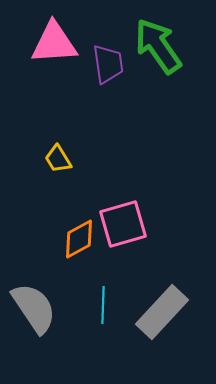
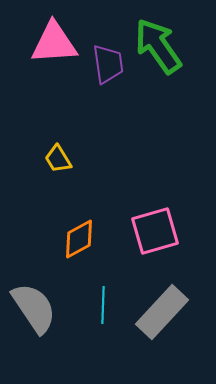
pink square: moved 32 px right, 7 px down
